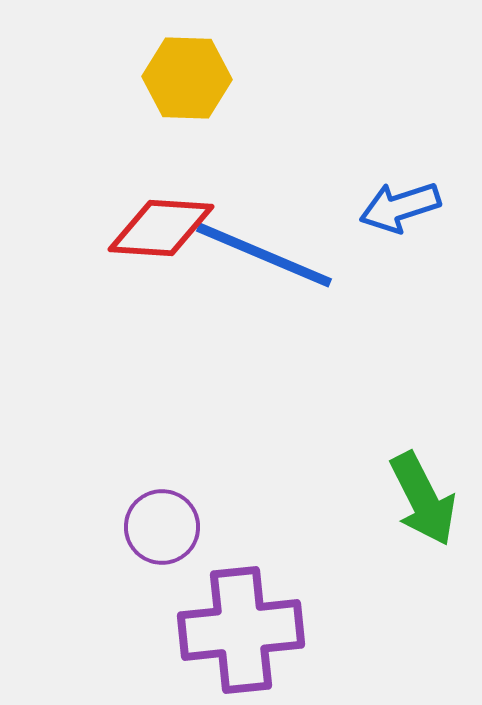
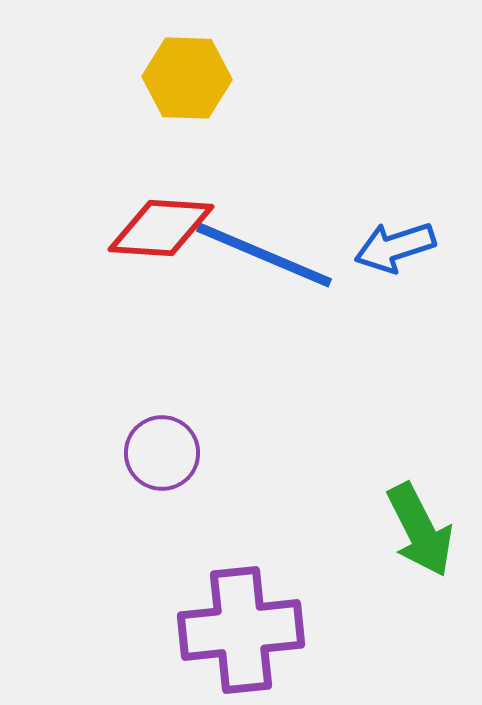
blue arrow: moved 5 px left, 40 px down
green arrow: moved 3 px left, 31 px down
purple circle: moved 74 px up
